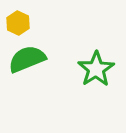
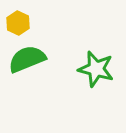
green star: rotated 24 degrees counterclockwise
